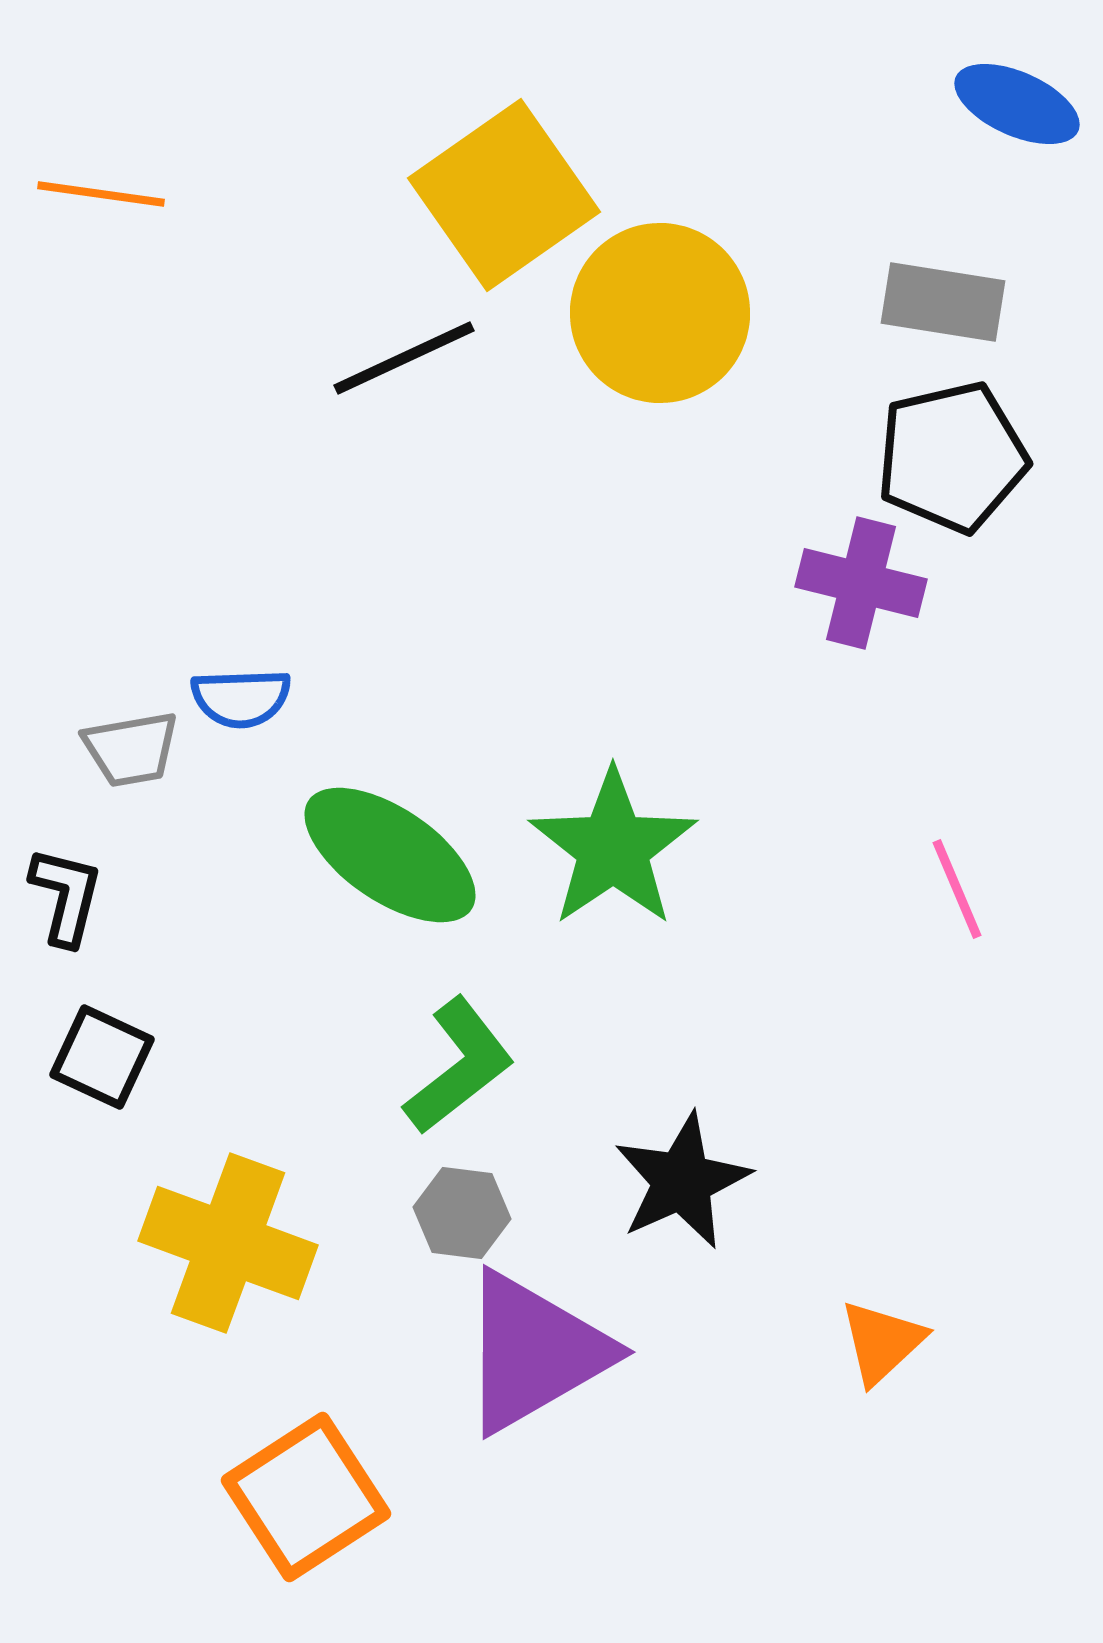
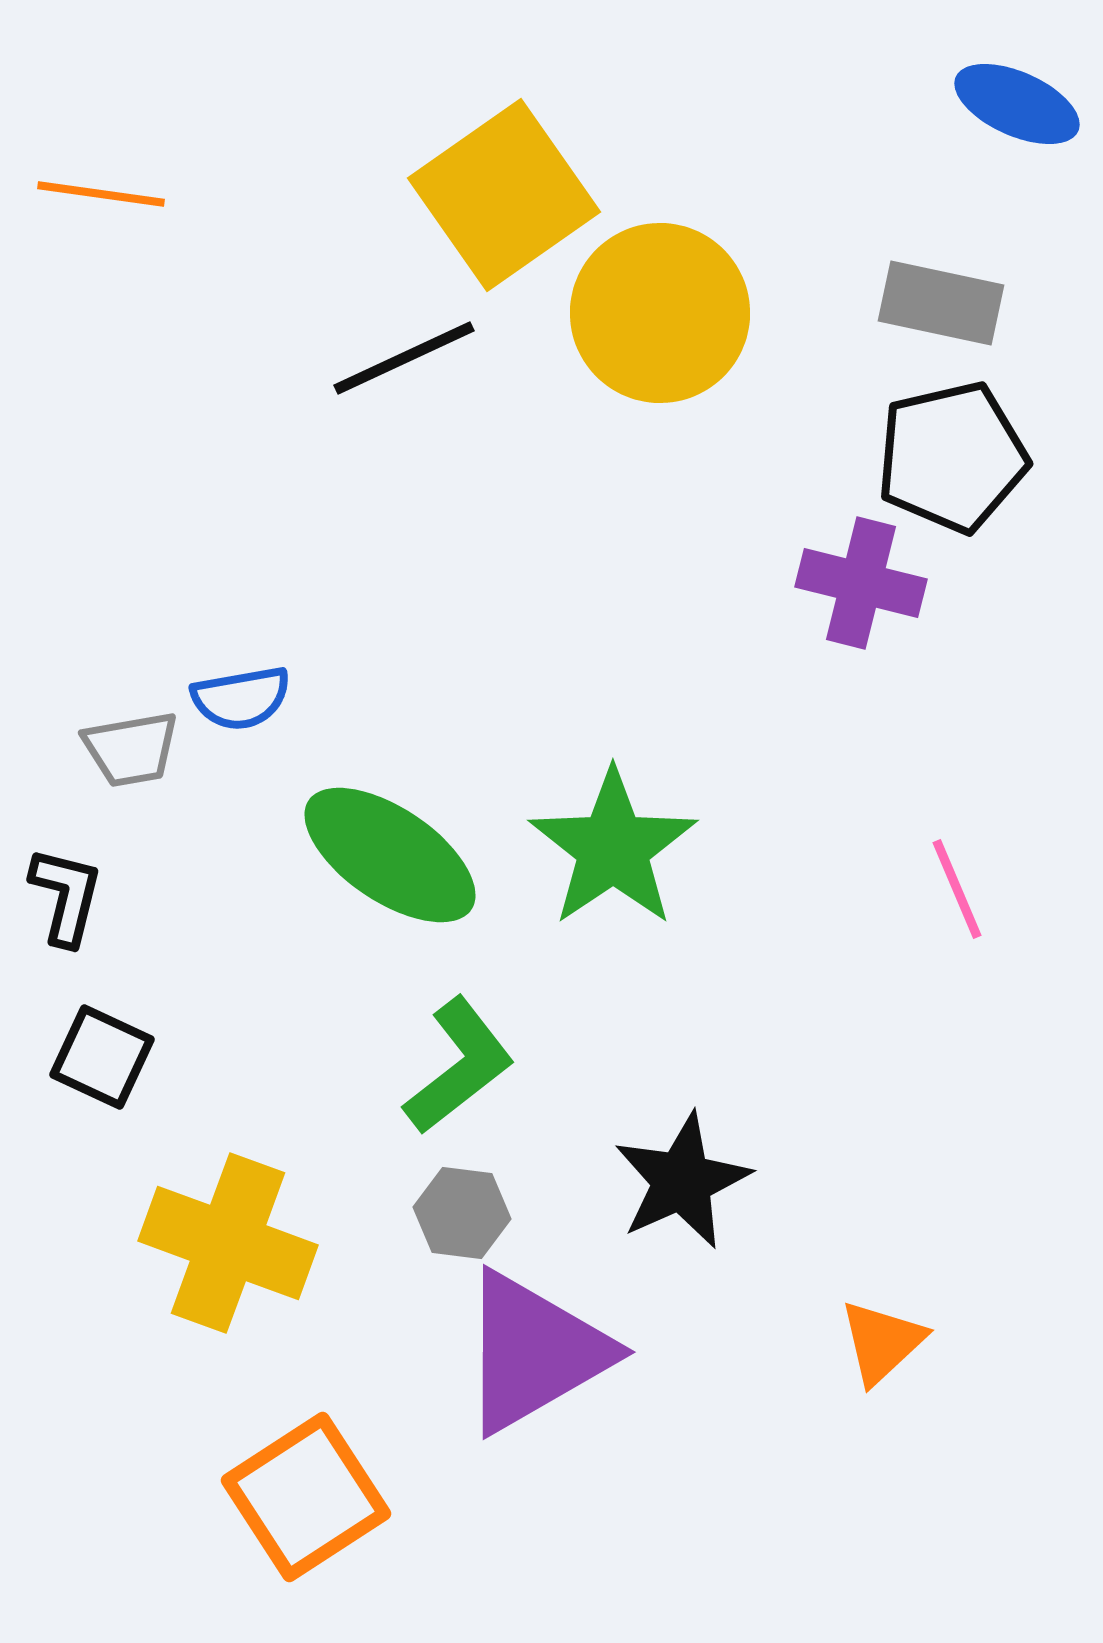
gray rectangle: moved 2 px left, 1 px down; rotated 3 degrees clockwise
blue semicircle: rotated 8 degrees counterclockwise
